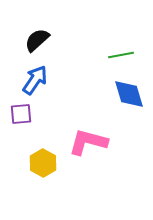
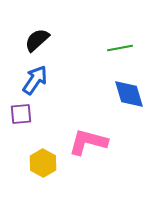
green line: moved 1 px left, 7 px up
